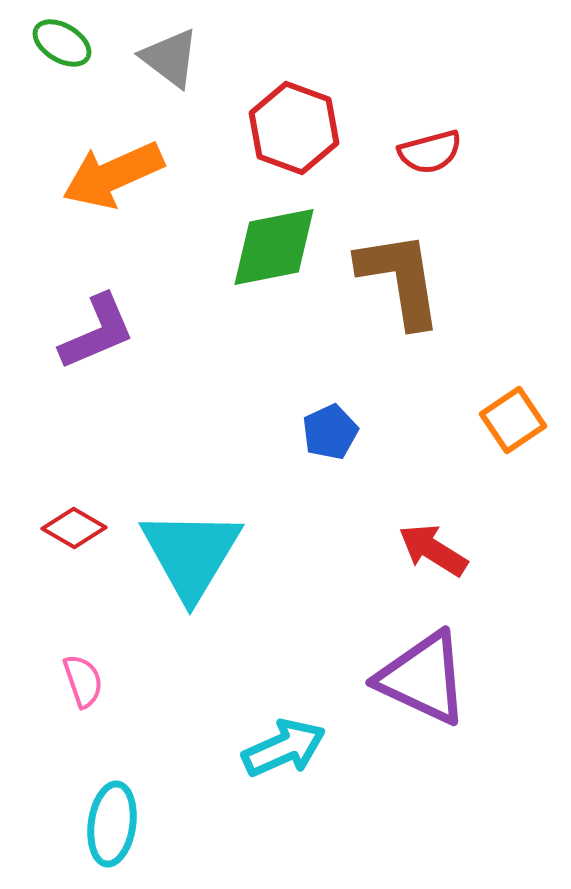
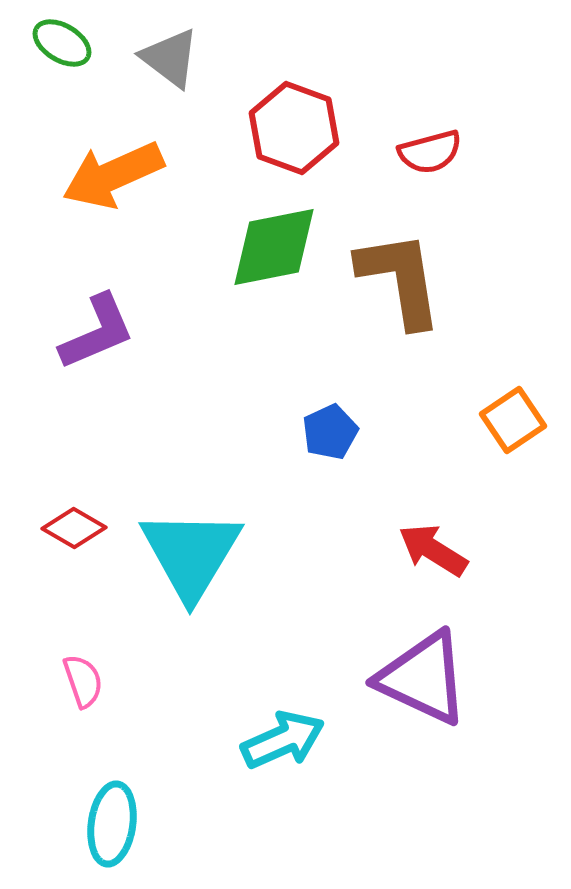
cyan arrow: moved 1 px left, 8 px up
